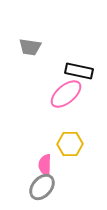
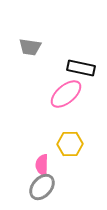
black rectangle: moved 2 px right, 3 px up
pink semicircle: moved 3 px left
